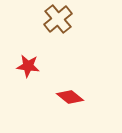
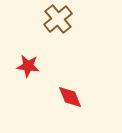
red diamond: rotated 28 degrees clockwise
